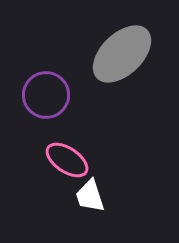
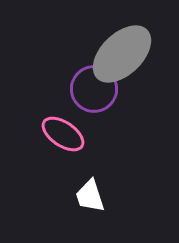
purple circle: moved 48 px right, 6 px up
pink ellipse: moved 4 px left, 26 px up
